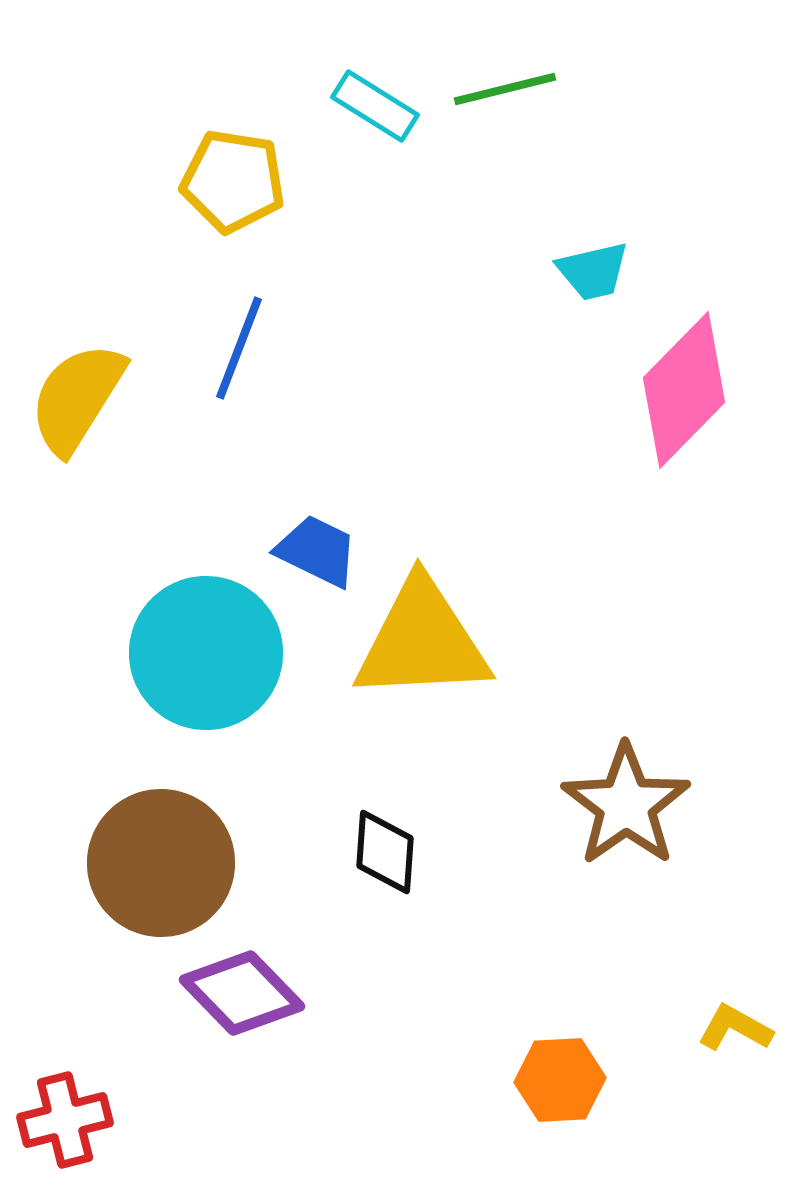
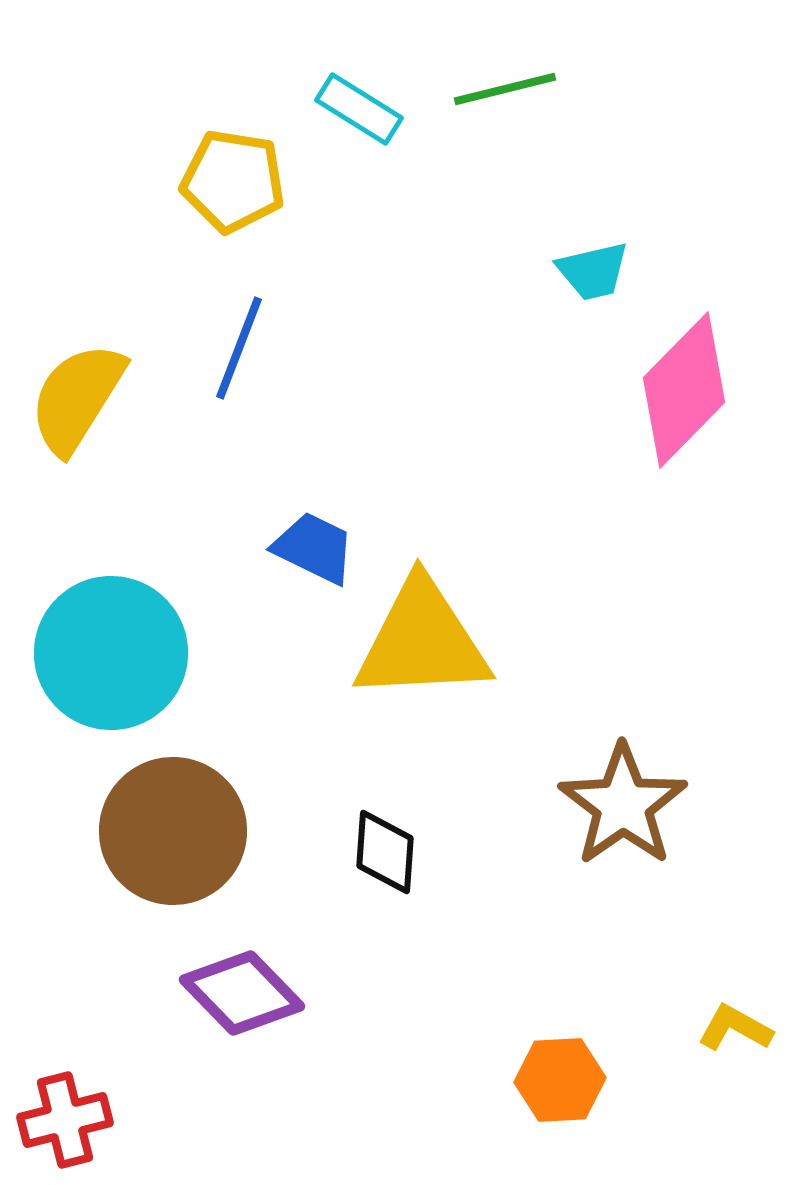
cyan rectangle: moved 16 px left, 3 px down
blue trapezoid: moved 3 px left, 3 px up
cyan circle: moved 95 px left
brown star: moved 3 px left
brown circle: moved 12 px right, 32 px up
